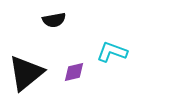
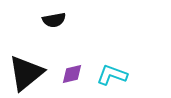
cyan L-shape: moved 23 px down
purple diamond: moved 2 px left, 2 px down
